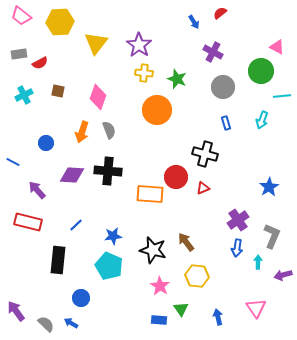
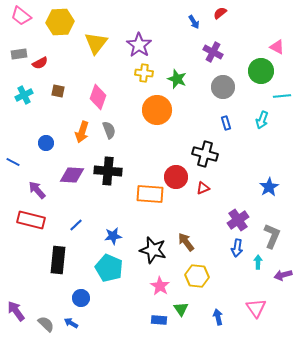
red rectangle at (28, 222): moved 3 px right, 2 px up
cyan pentagon at (109, 266): moved 2 px down
